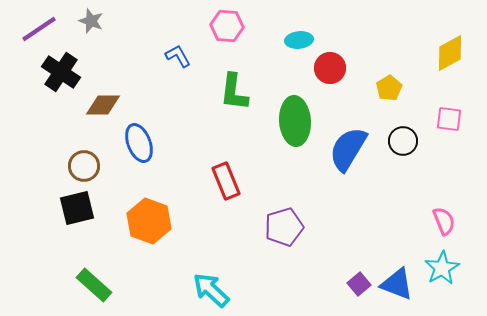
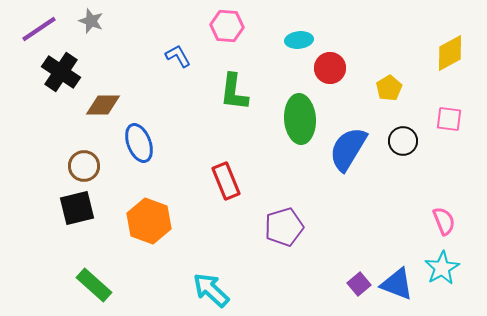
green ellipse: moved 5 px right, 2 px up
